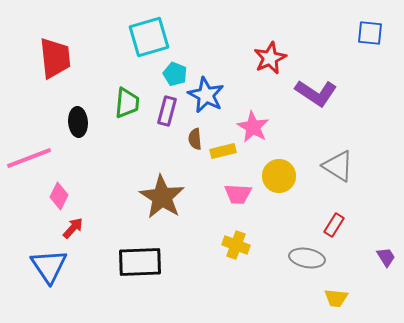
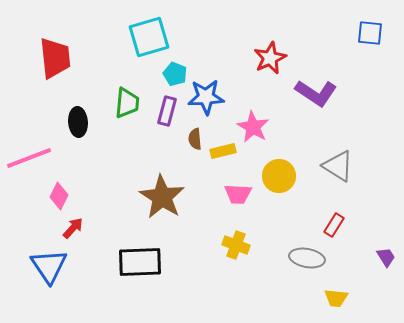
blue star: moved 2 px down; rotated 30 degrees counterclockwise
